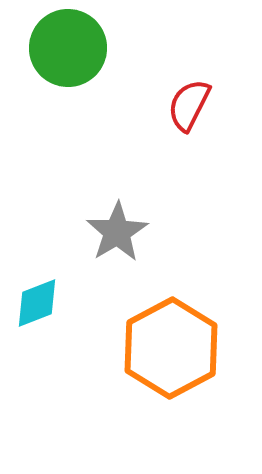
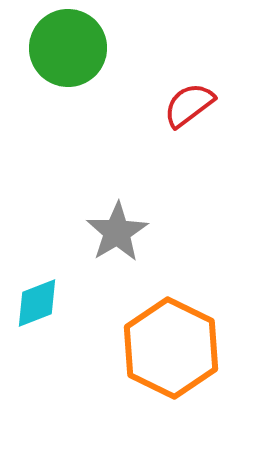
red semicircle: rotated 26 degrees clockwise
orange hexagon: rotated 6 degrees counterclockwise
